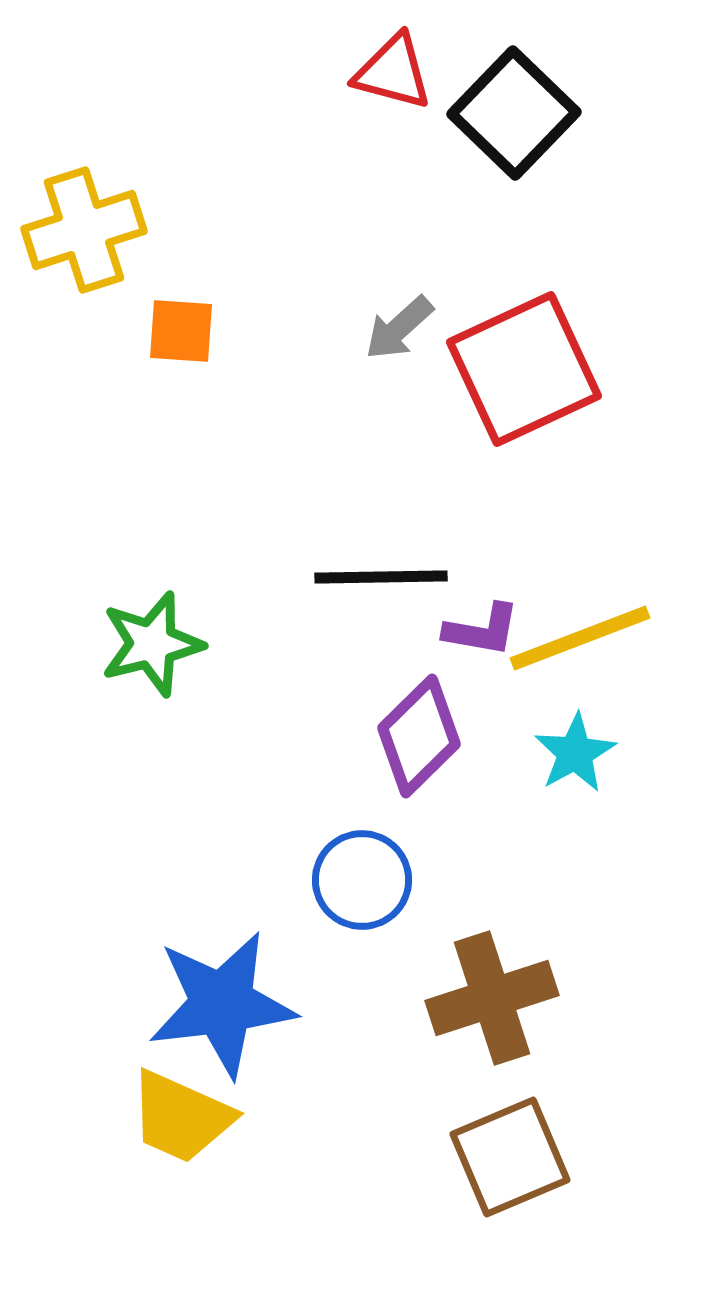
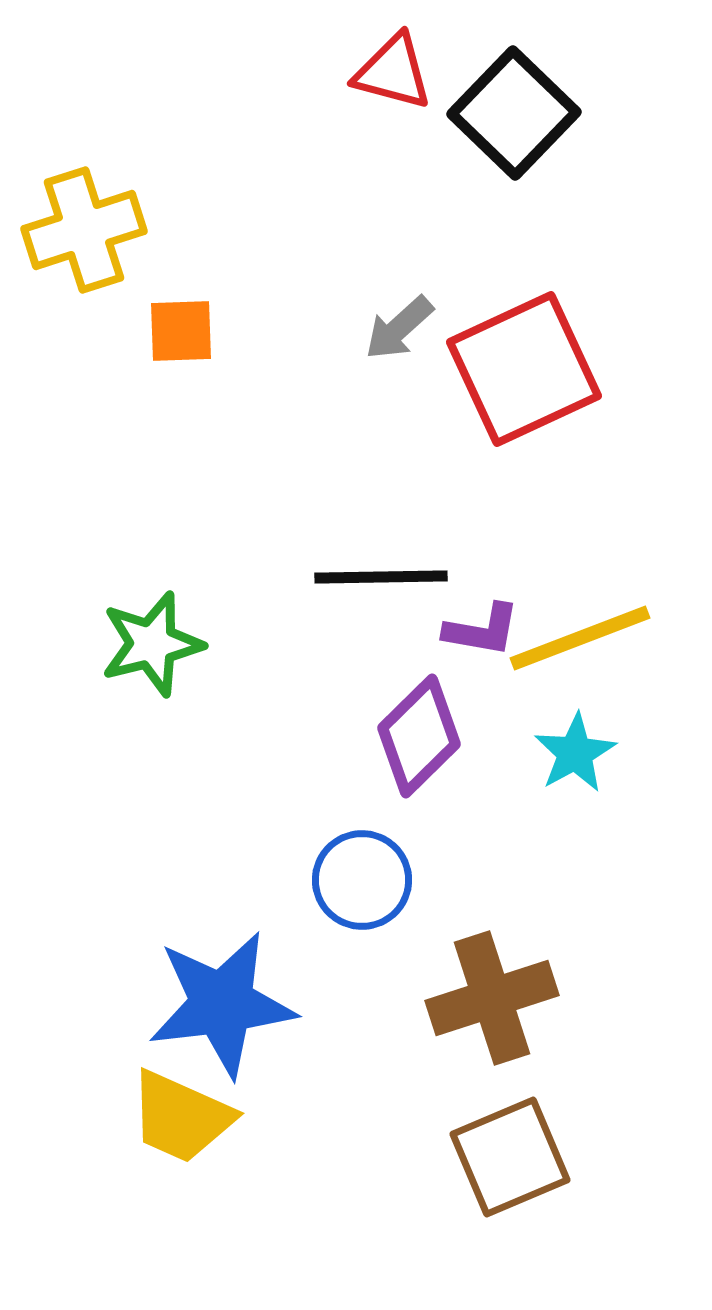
orange square: rotated 6 degrees counterclockwise
